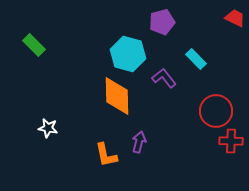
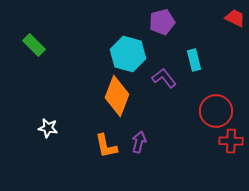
cyan rectangle: moved 2 px left, 1 px down; rotated 30 degrees clockwise
orange diamond: rotated 21 degrees clockwise
orange L-shape: moved 9 px up
